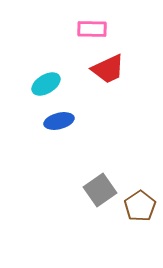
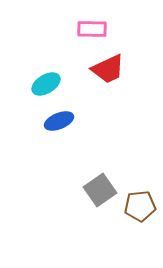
blue ellipse: rotated 8 degrees counterclockwise
brown pentagon: rotated 28 degrees clockwise
